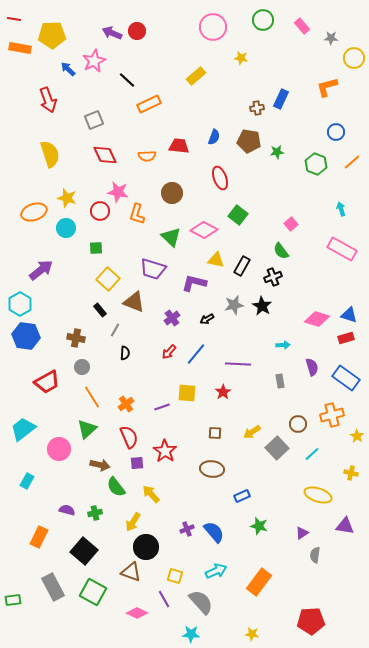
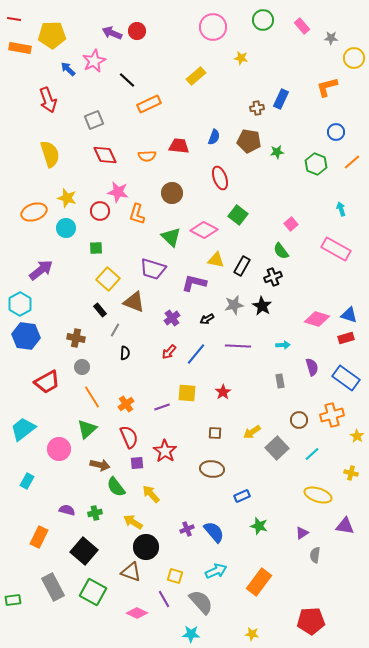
pink rectangle at (342, 249): moved 6 px left
purple line at (238, 364): moved 18 px up
brown circle at (298, 424): moved 1 px right, 4 px up
yellow arrow at (133, 522): rotated 90 degrees clockwise
